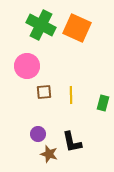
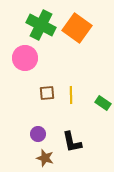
orange square: rotated 12 degrees clockwise
pink circle: moved 2 px left, 8 px up
brown square: moved 3 px right, 1 px down
green rectangle: rotated 70 degrees counterclockwise
brown star: moved 4 px left, 4 px down
